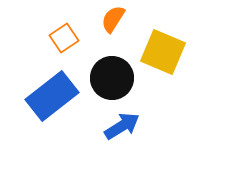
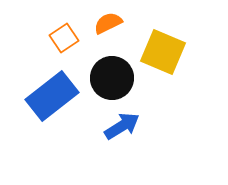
orange semicircle: moved 5 px left, 4 px down; rotated 32 degrees clockwise
